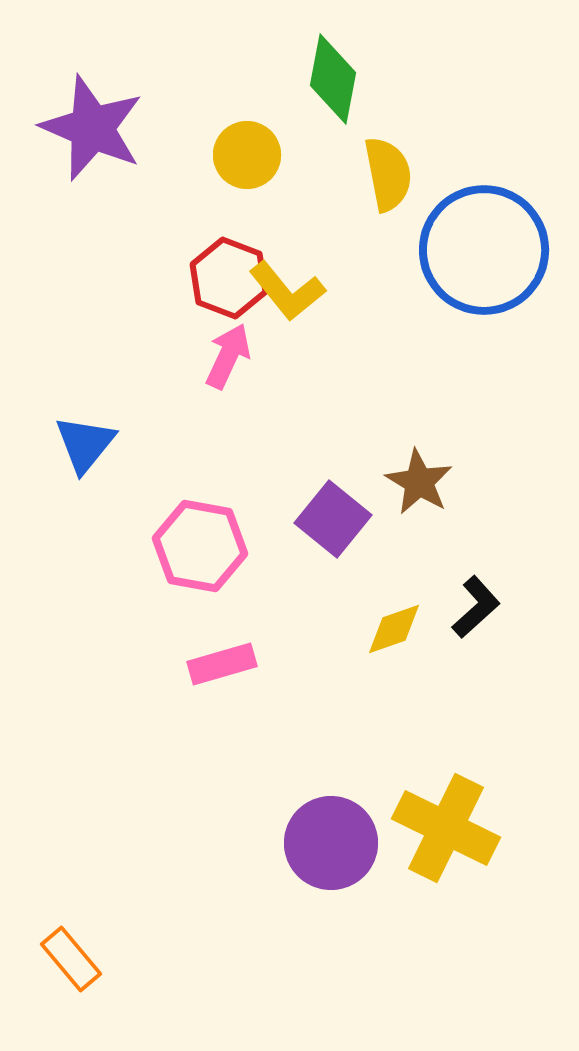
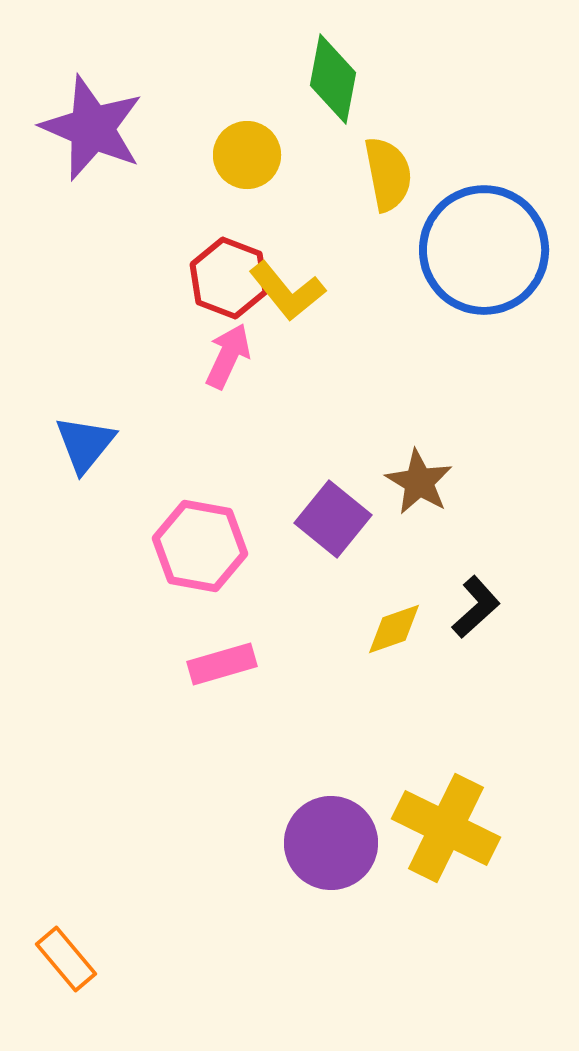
orange rectangle: moved 5 px left
